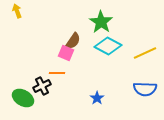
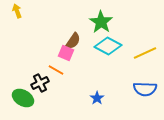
orange line: moved 1 px left, 3 px up; rotated 28 degrees clockwise
black cross: moved 2 px left, 3 px up
